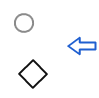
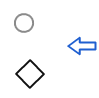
black square: moved 3 px left
